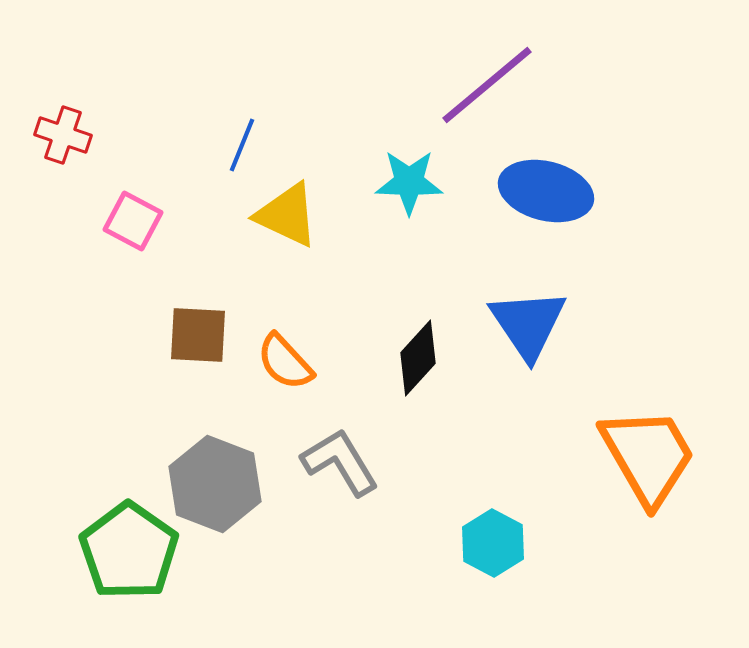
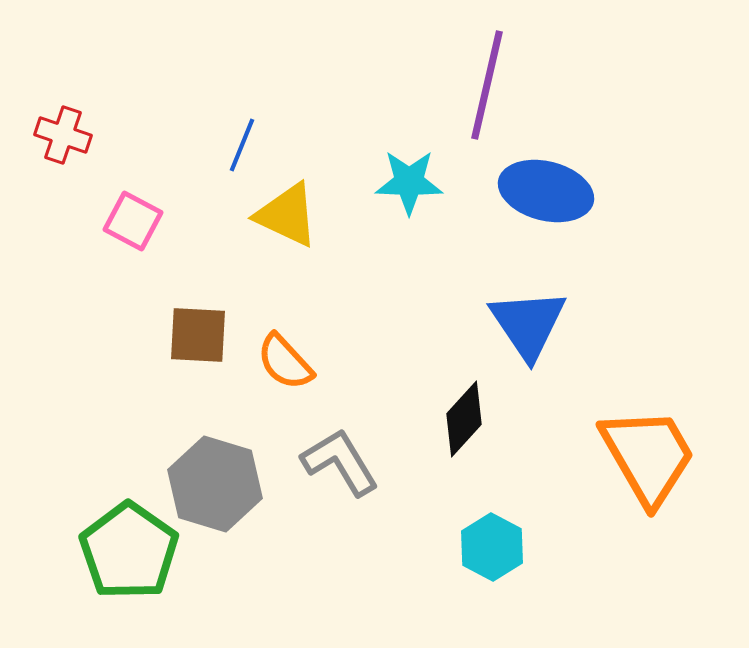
purple line: rotated 37 degrees counterclockwise
black diamond: moved 46 px right, 61 px down
gray hexagon: rotated 4 degrees counterclockwise
cyan hexagon: moved 1 px left, 4 px down
